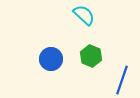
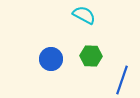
cyan semicircle: rotated 15 degrees counterclockwise
green hexagon: rotated 20 degrees counterclockwise
